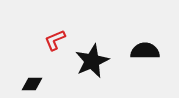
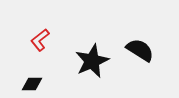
red L-shape: moved 15 px left; rotated 15 degrees counterclockwise
black semicircle: moved 5 px left, 1 px up; rotated 32 degrees clockwise
